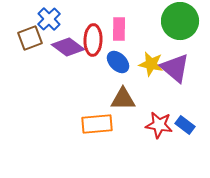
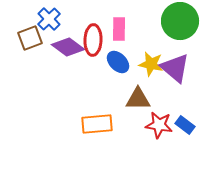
brown triangle: moved 15 px right
